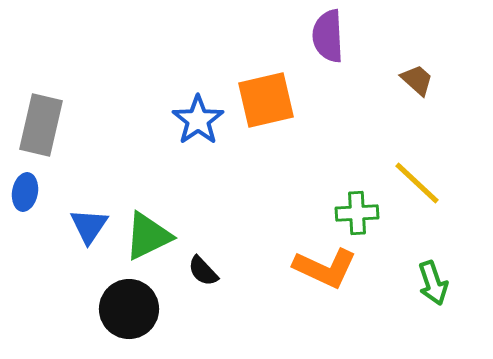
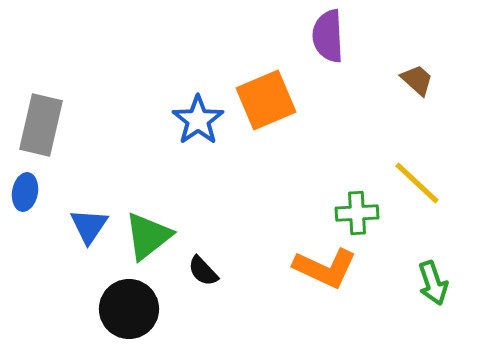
orange square: rotated 10 degrees counterclockwise
green triangle: rotated 12 degrees counterclockwise
